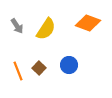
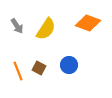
brown square: rotated 16 degrees counterclockwise
